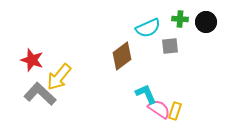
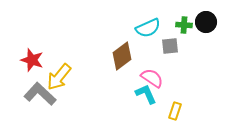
green cross: moved 4 px right, 6 px down
pink semicircle: moved 7 px left, 31 px up
